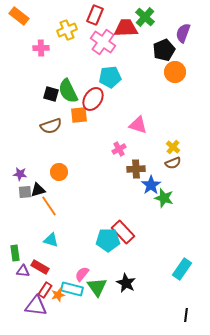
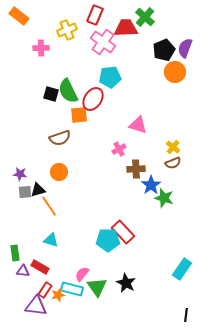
purple semicircle at (183, 33): moved 2 px right, 15 px down
brown semicircle at (51, 126): moved 9 px right, 12 px down
